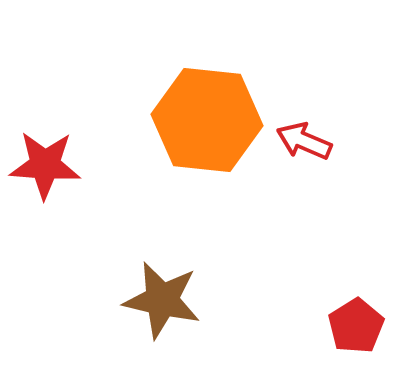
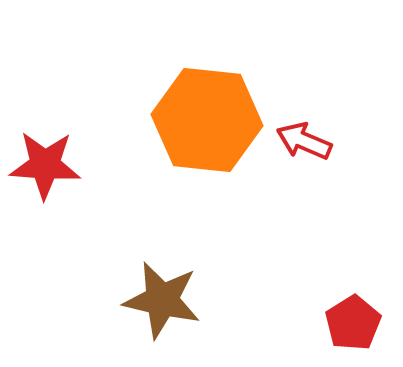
red pentagon: moved 3 px left, 3 px up
